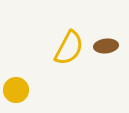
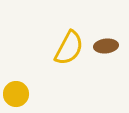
yellow circle: moved 4 px down
